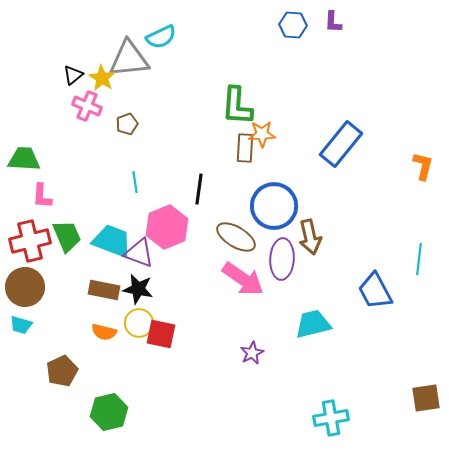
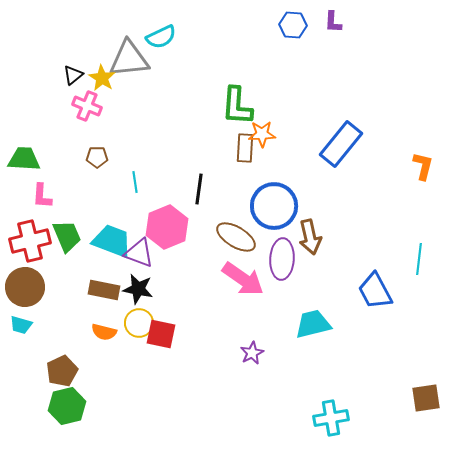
brown pentagon at (127, 124): moved 30 px left, 33 px down; rotated 20 degrees clockwise
green hexagon at (109, 412): moved 42 px left, 6 px up
